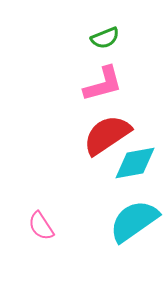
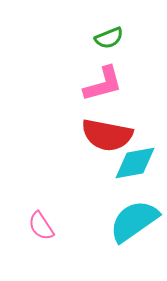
green semicircle: moved 4 px right
red semicircle: rotated 135 degrees counterclockwise
